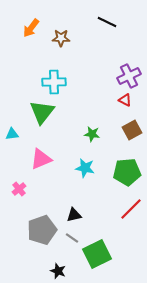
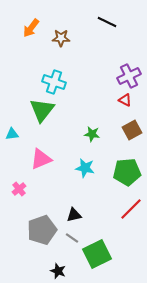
cyan cross: rotated 20 degrees clockwise
green triangle: moved 2 px up
